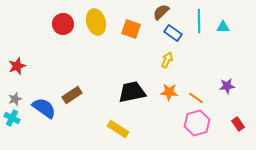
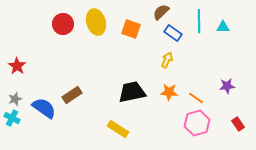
red star: rotated 18 degrees counterclockwise
